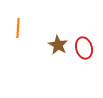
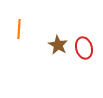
orange line: moved 1 px right, 1 px down
